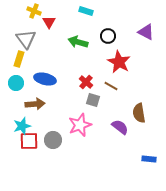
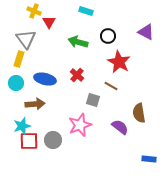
red cross: moved 9 px left, 7 px up
